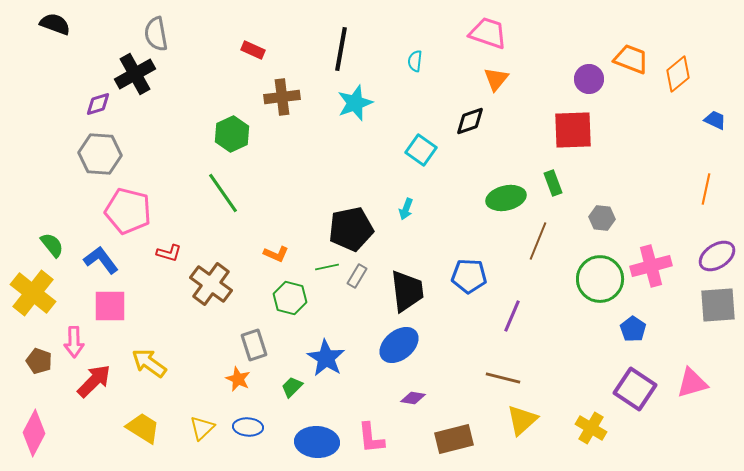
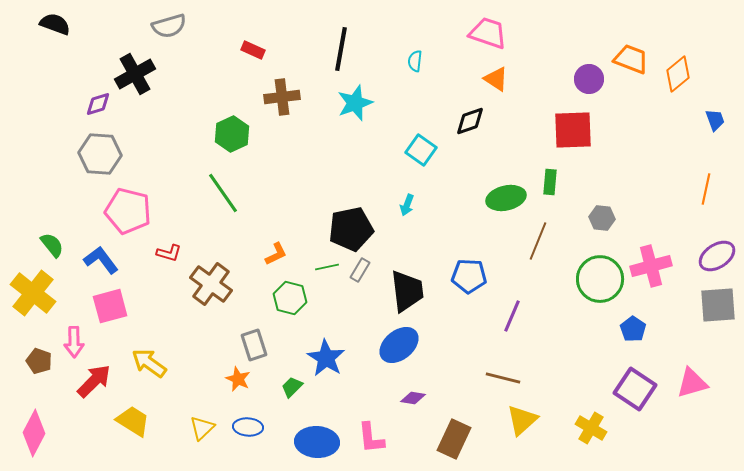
gray semicircle at (156, 34): moved 13 px right, 8 px up; rotated 96 degrees counterclockwise
orange triangle at (496, 79): rotated 36 degrees counterclockwise
blue trapezoid at (715, 120): rotated 45 degrees clockwise
green rectangle at (553, 183): moved 3 px left, 1 px up; rotated 25 degrees clockwise
cyan arrow at (406, 209): moved 1 px right, 4 px up
orange L-shape at (276, 254): rotated 50 degrees counterclockwise
gray rectangle at (357, 276): moved 3 px right, 6 px up
pink square at (110, 306): rotated 15 degrees counterclockwise
yellow trapezoid at (143, 428): moved 10 px left, 7 px up
brown rectangle at (454, 439): rotated 51 degrees counterclockwise
